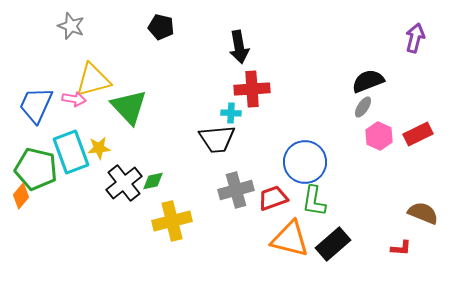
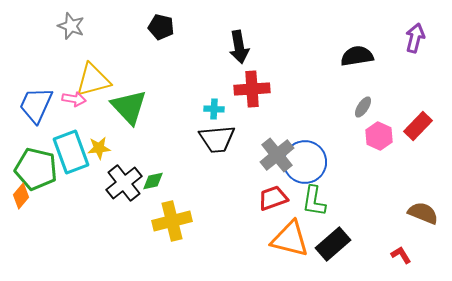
black semicircle: moved 11 px left, 25 px up; rotated 12 degrees clockwise
cyan cross: moved 17 px left, 4 px up
red rectangle: moved 8 px up; rotated 20 degrees counterclockwise
gray cross: moved 41 px right, 35 px up; rotated 24 degrees counterclockwise
red L-shape: moved 7 px down; rotated 125 degrees counterclockwise
